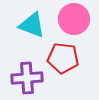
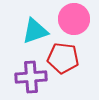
cyan triangle: moved 3 px right, 6 px down; rotated 40 degrees counterclockwise
purple cross: moved 4 px right, 1 px up
